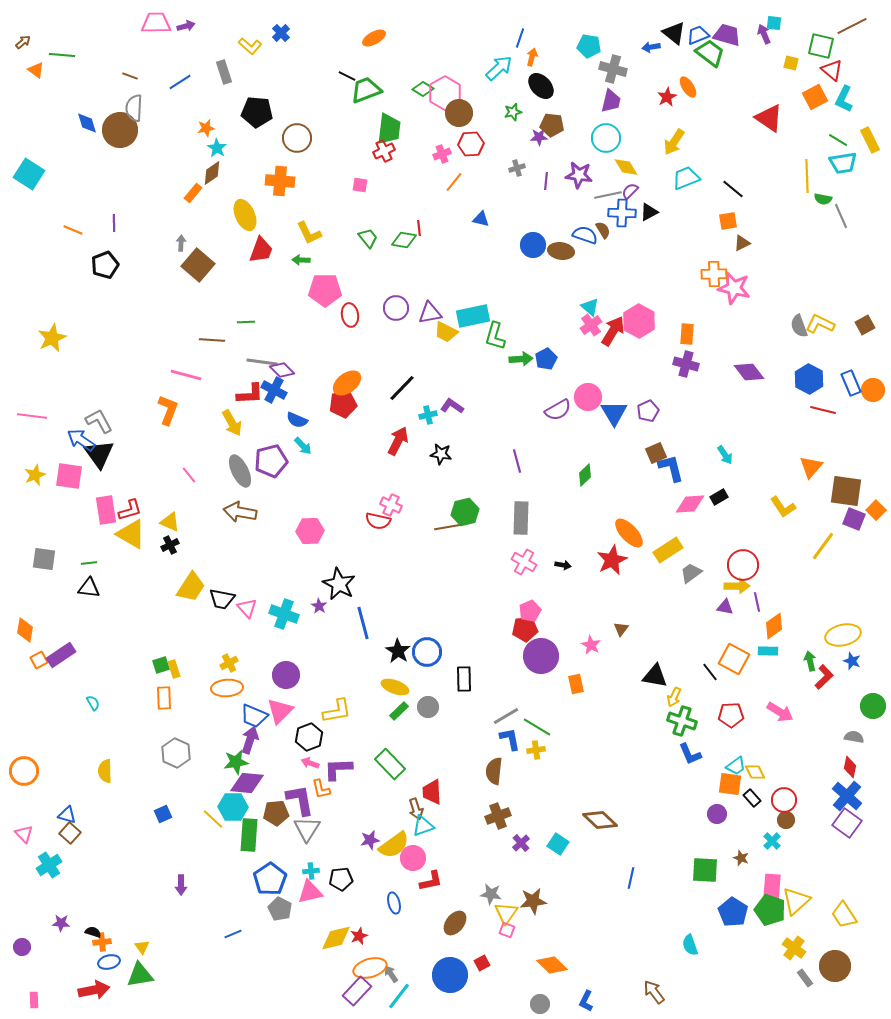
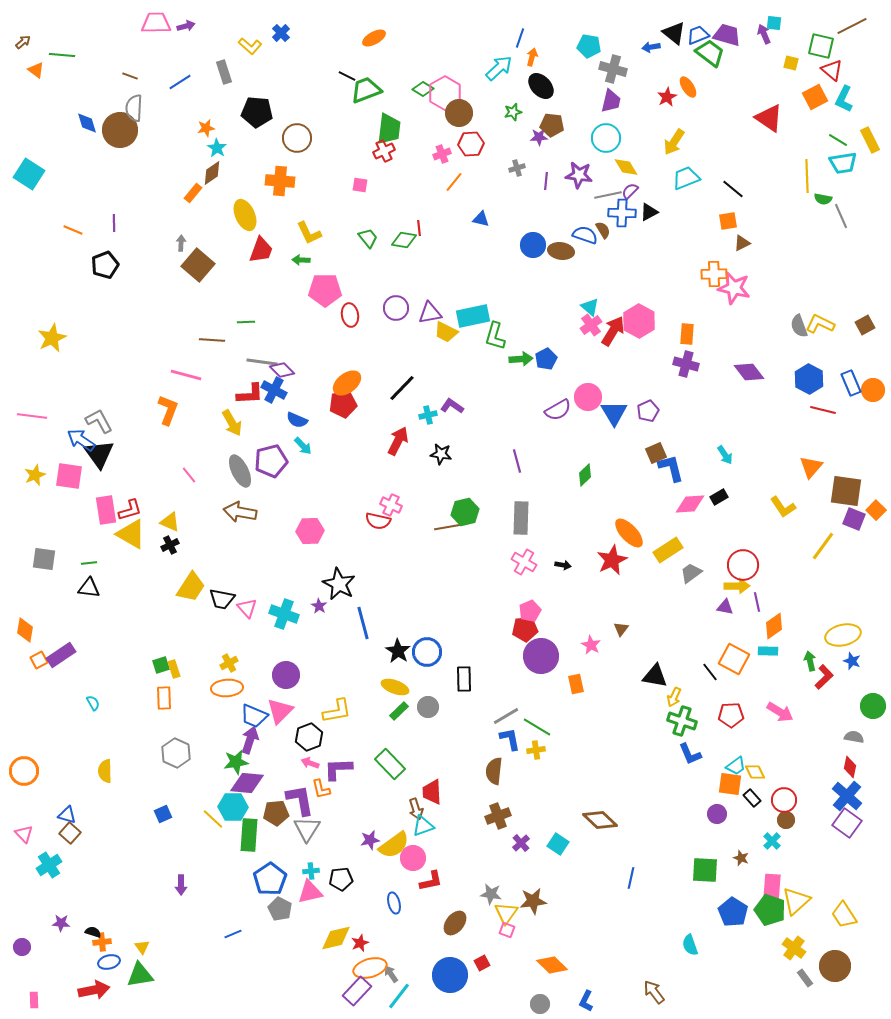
red star at (359, 936): moved 1 px right, 7 px down
